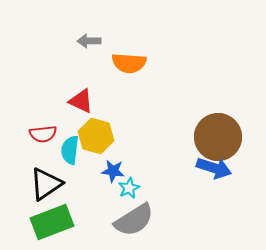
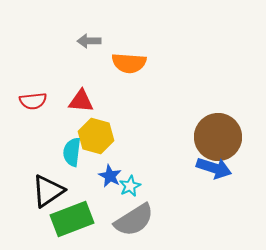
red triangle: rotated 20 degrees counterclockwise
red semicircle: moved 10 px left, 33 px up
cyan semicircle: moved 2 px right, 2 px down
blue star: moved 3 px left, 5 px down; rotated 20 degrees clockwise
black triangle: moved 2 px right, 7 px down
cyan star: moved 1 px right, 2 px up
green rectangle: moved 20 px right, 3 px up
